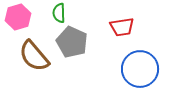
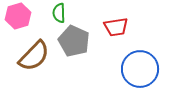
pink hexagon: moved 1 px up
red trapezoid: moved 6 px left
gray pentagon: moved 2 px right, 1 px up
brown semicircle: rotated 96 degrees counterclockwise
